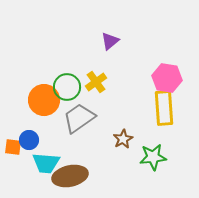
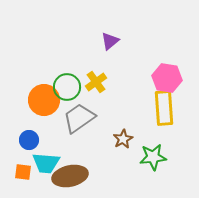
orange square: moved 10 px right, 25 px down
